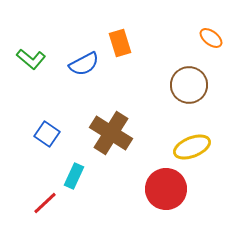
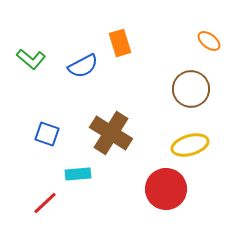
orange ellipse: moved 2 px left, 3 px down
blue semicircle: moved 1 px left, 2 px down
brown circle: moved 2 px right, 4 px down
blue square: rotated 15 degrees counterclockwise
yellow ellipse: moved 2 px left, 2 px up; rotated 6 degrees clockwise
cyan rectangle: moved 4 px right, 2 px up; rotated 60 degrees clockwise
